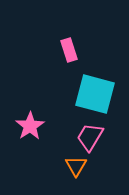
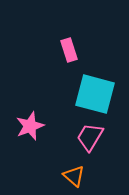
pink star: rotated 12 degrees clockwise
orange triangle: moved 2 px left, 10 px down; rotated 20 degrees counterclockwise
